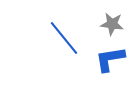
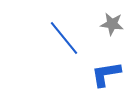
blue L-shape: moved 4 px left, 15 px down
